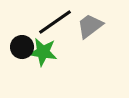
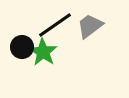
black line: moved 3 px down
green star: rotated 24 degrees clockwise
